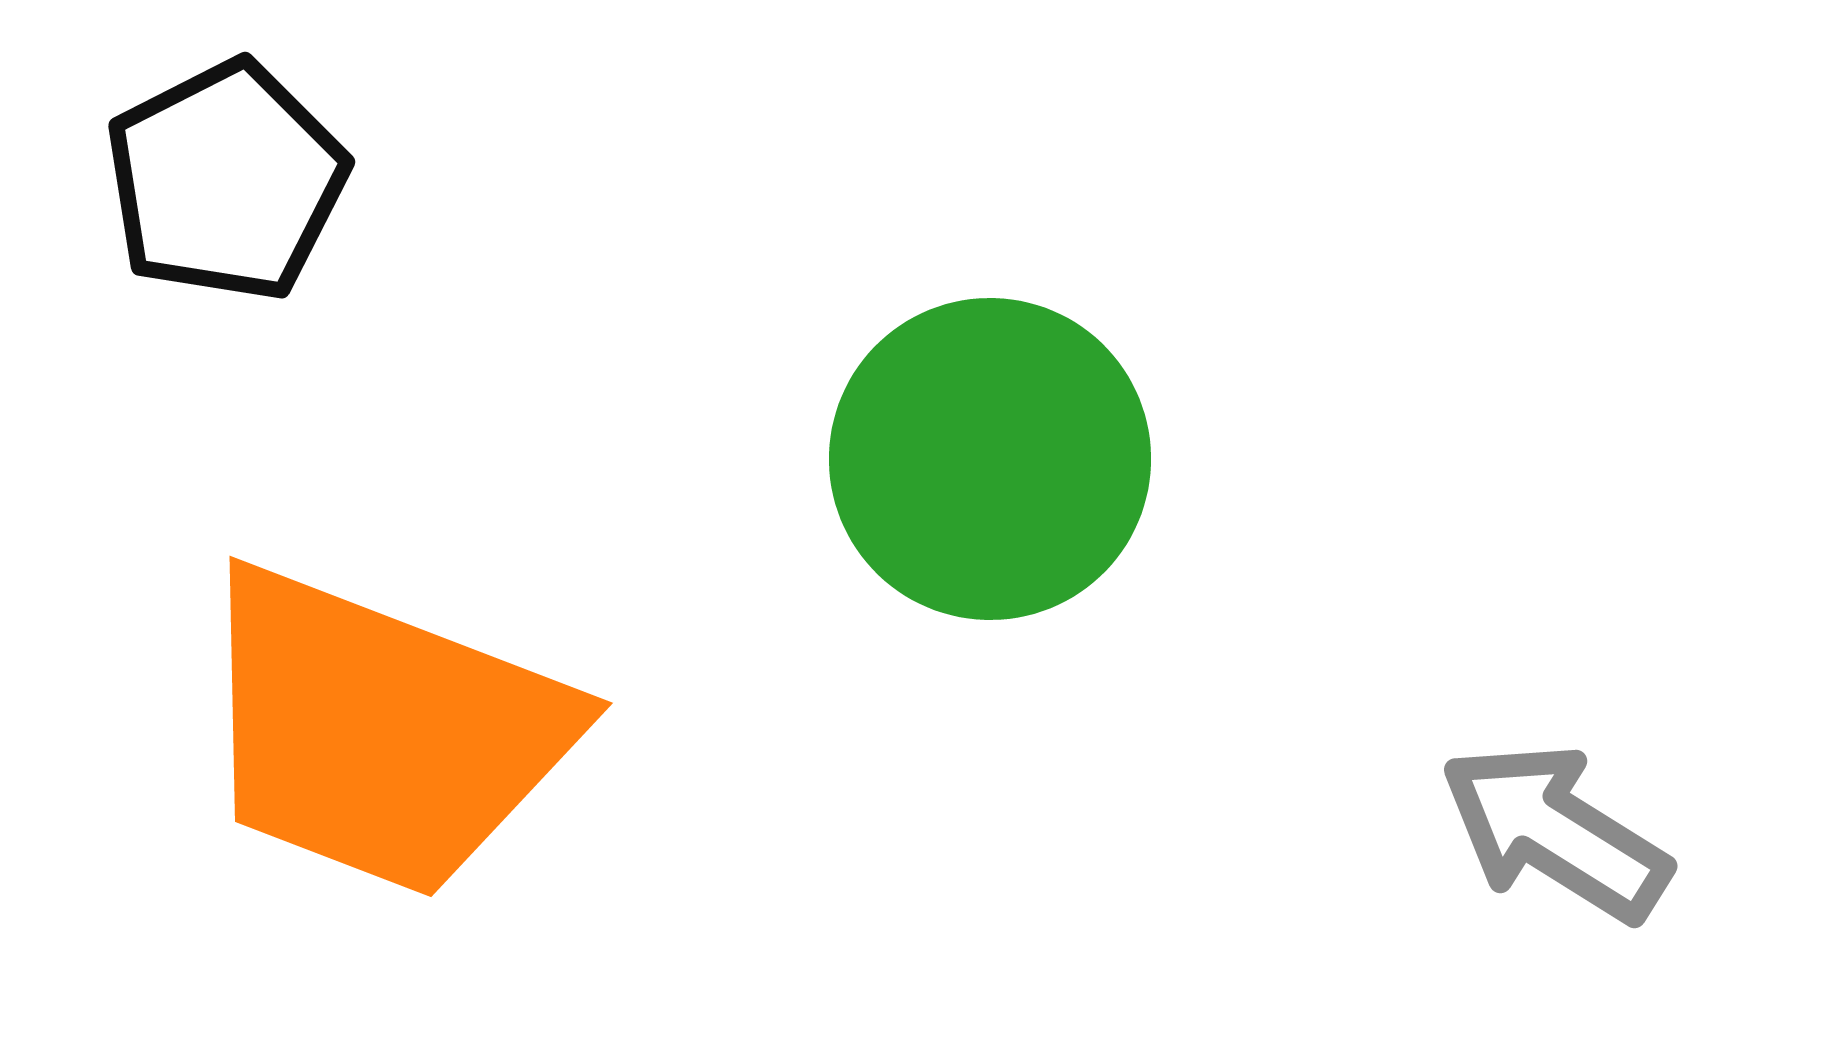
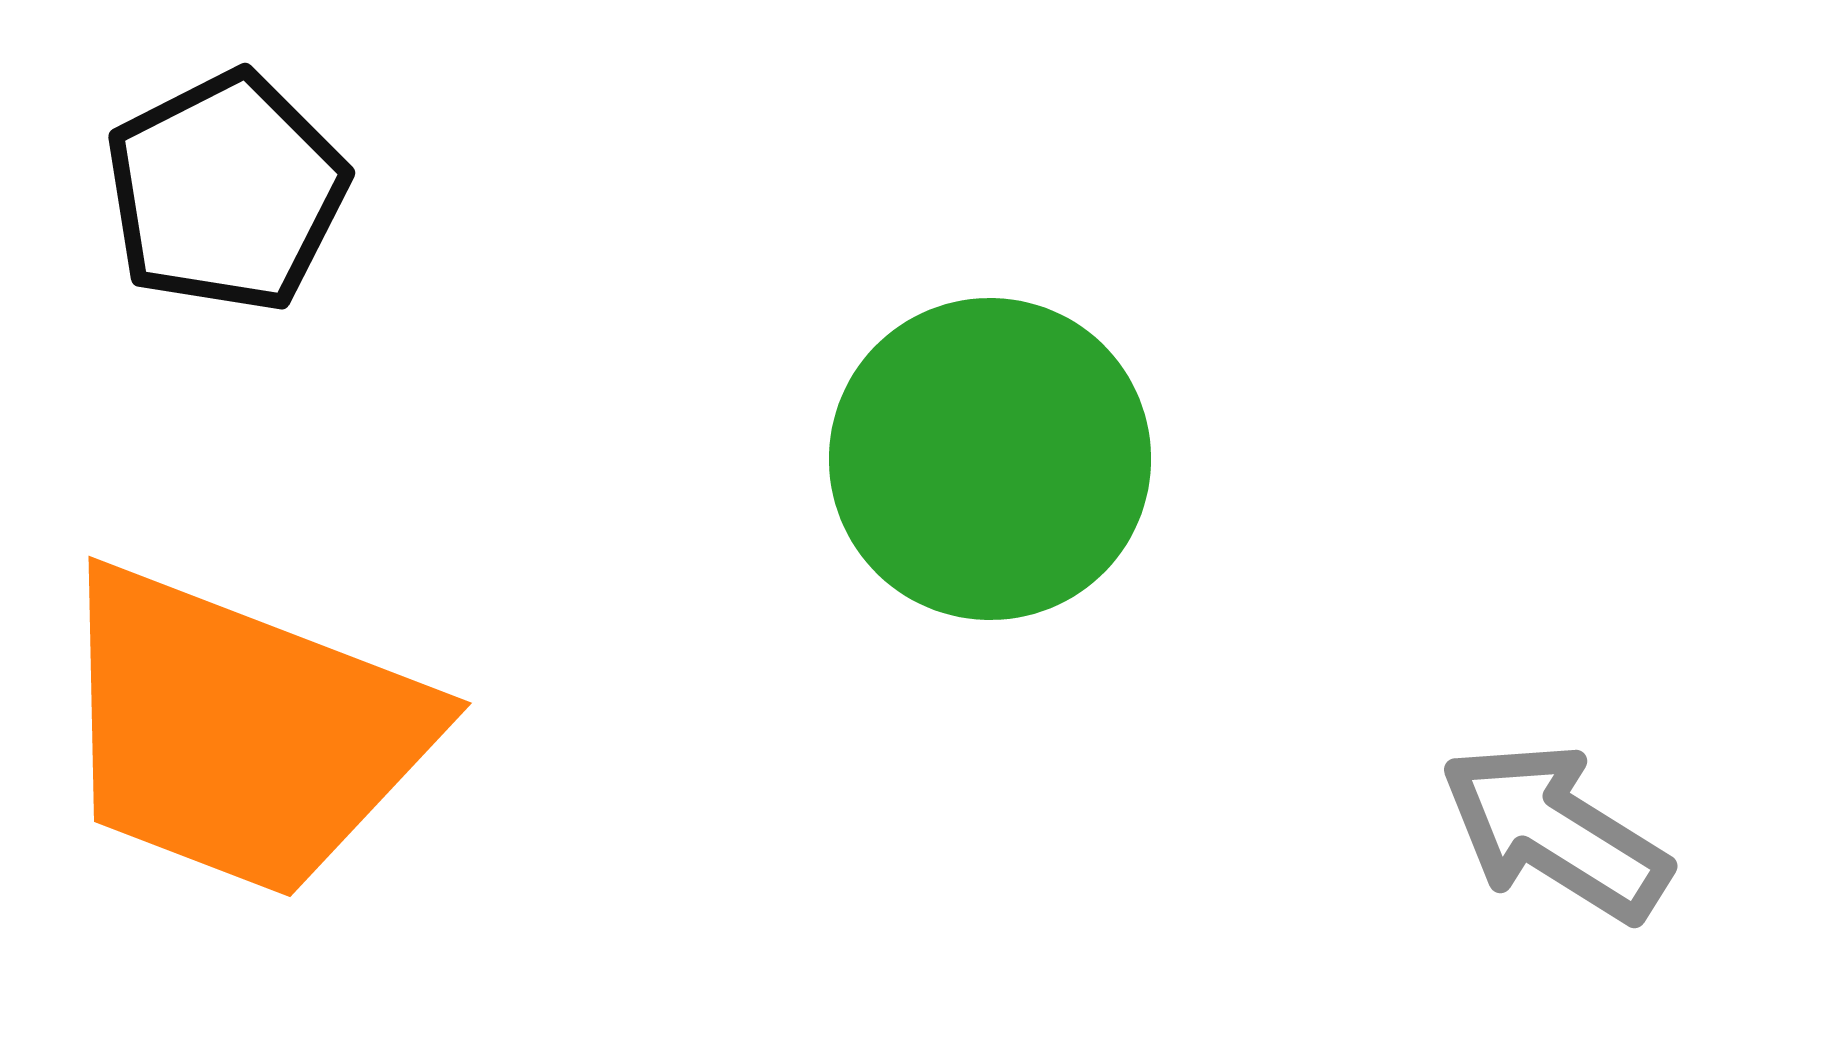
black pentagon: moved 11 px down
orange trapezoid: moved 141 px left
